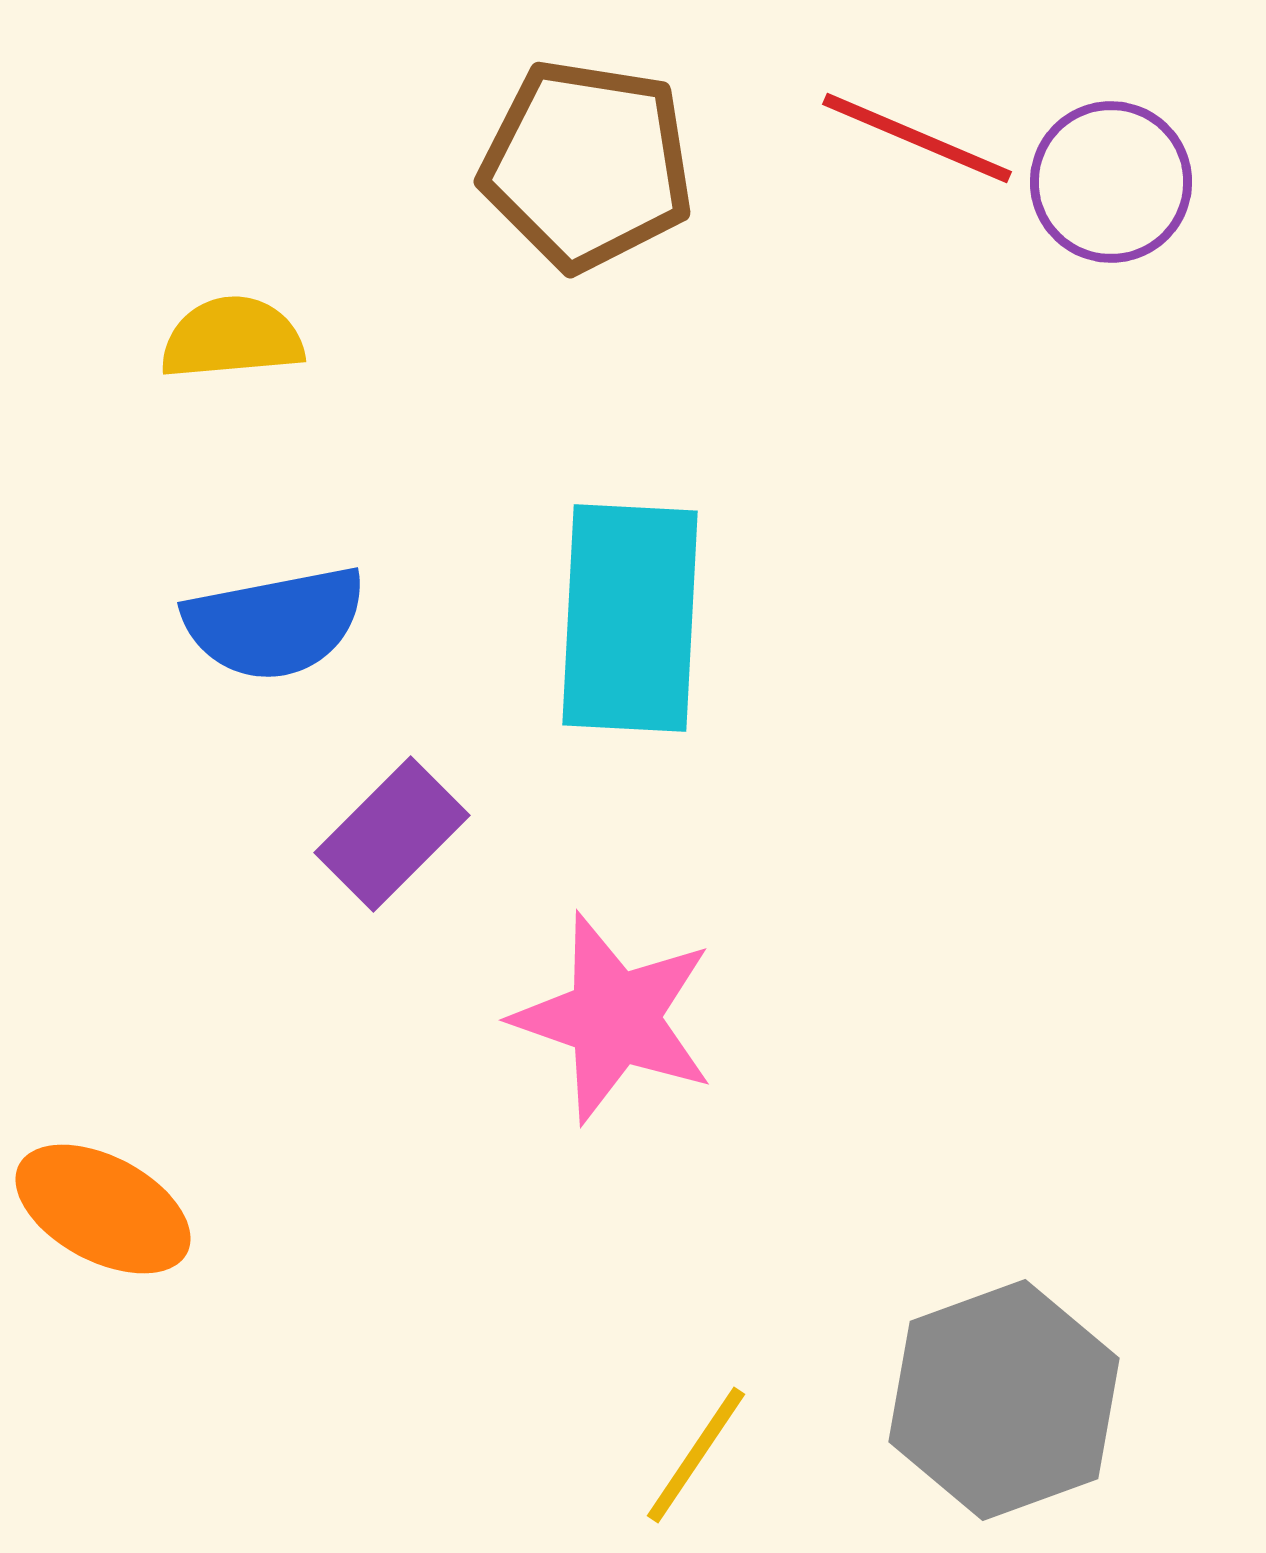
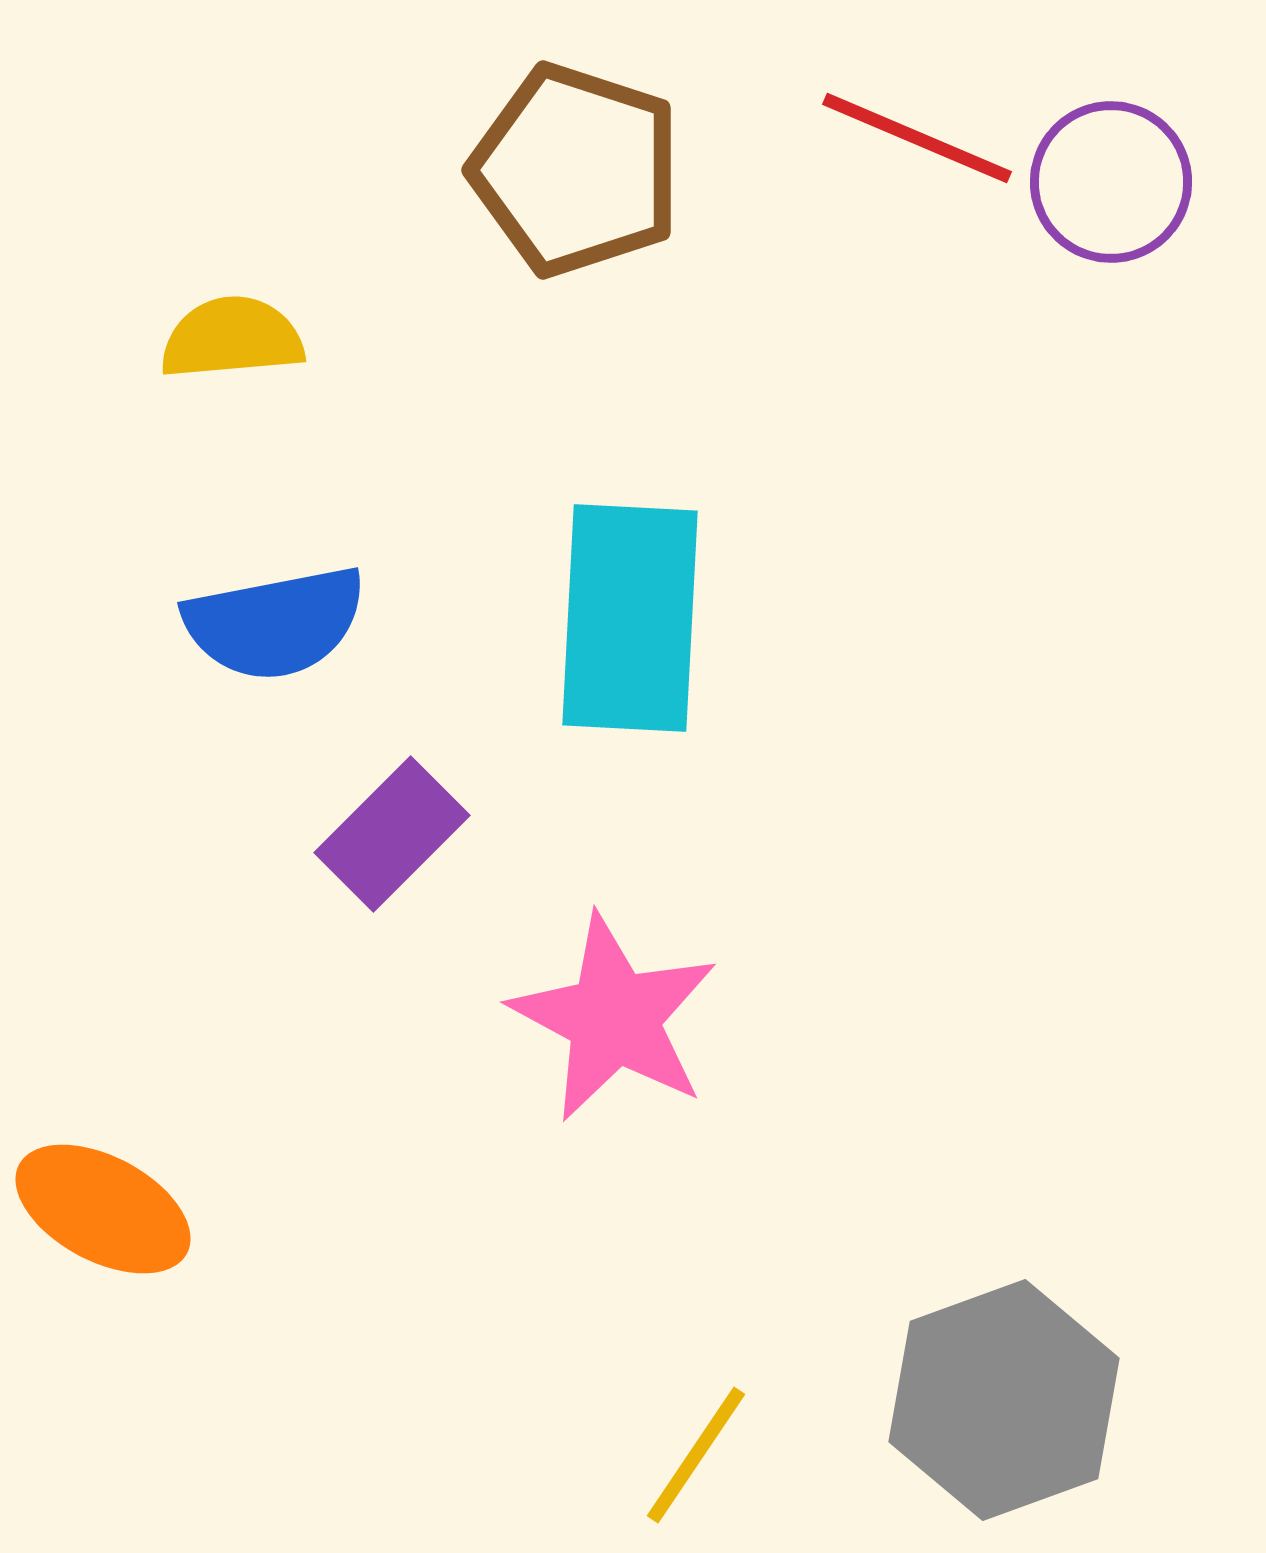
brown pentagon: moved 11 px left, 5 px down; rotated 9 degrees clockwise
pink star: rotated 9 degrees clockwise
